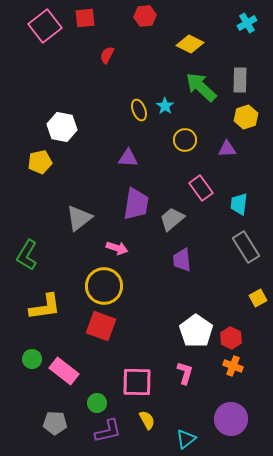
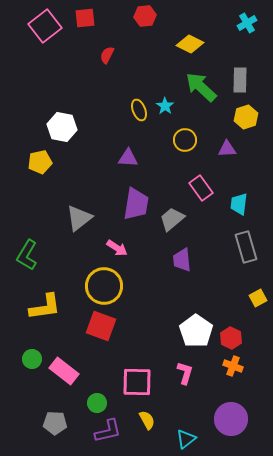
gray rectangle at (246, 247): rotated 16 degrees clockwise
pink arrow at (117, 248): rotated 15 degrees clockwise
